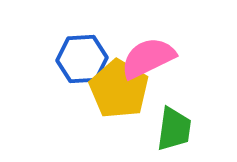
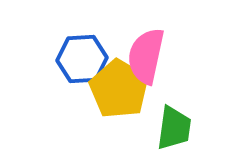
pink semicircle: moved 2 px left, 2 px up; rotated 52 degrees counterclockwise
green trapezoid: moved 1 px up
